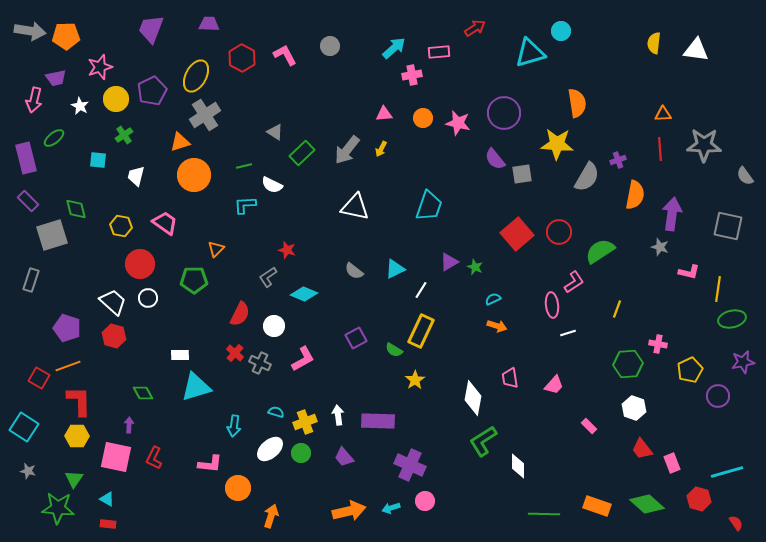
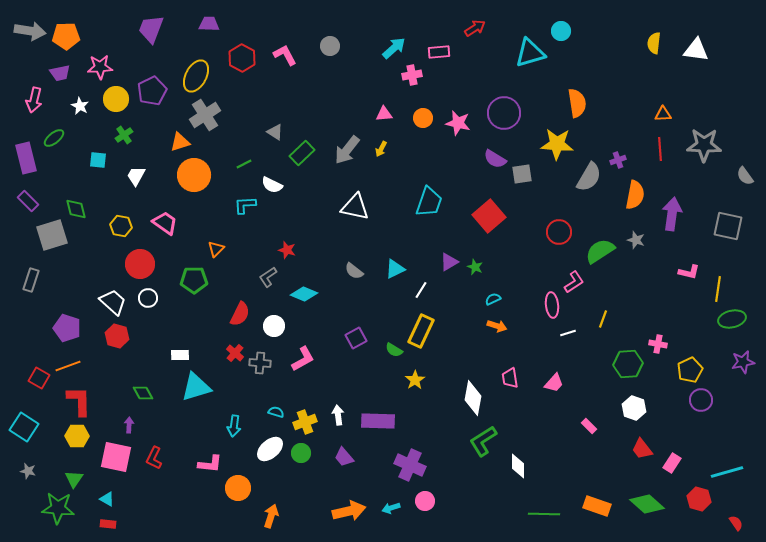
pink star at (100, 67): rotated 15 degrees clockwise
purple trapezoid at (56, 78): moved 4 px right, 5 px up
purple semicircle at (495, 159): rotated 20 degrees counterclockwise
green line at (244, 166): moved 2 px up; rotated 14 degrees counterclockwise
white trapezoid at (136, 176): rotated 15 degrees clockwise
gray semicircle at (587, 177): moved 2 px right
cyan trapezoid at (429, 206): moved 4 px up
red square at (517, 234): moved 28 px left, 18 px up
gray star at (660, 247): moved 24 px left, 7 px up
yellow line at (617, 309): moved 14 px left, 10 px down
red hexagon at (114, 336): moved 3 px right
gray cross at (260, 363): rotated 20 degrees counterclockwise
pink trapezoid at (554, 385): moved 2 px up
purple circle at (718, 396): moved 17 px left, 4 px down
pink rectangle at (672, 463): rotated 54 degrees clockwise
